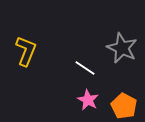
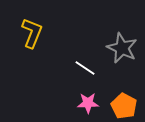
yellow L-shape: moved 6 px right, 18 px up
pink star: moved 3 px down; rotated 30 degrees counterclockwise
